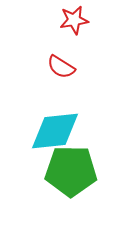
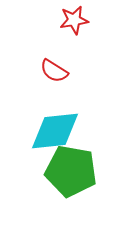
red semicircle: moved 7 px left, 4 px down
green pentagon: rotated 9 degrees clockwise
